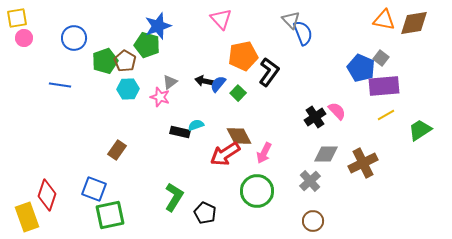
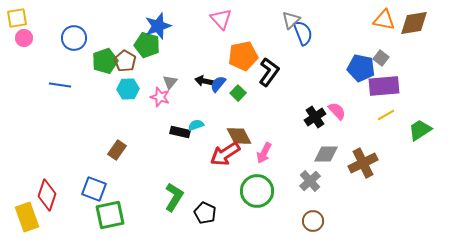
gray triangle at (291, 20): rotated 30 degrees clockwise
blue pentagon at (361, 68): rotated 12 degrees counterclockwise
gray triangle at (170, 82): rotated 14 degrees counterclockwise
